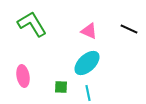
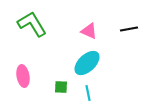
black line: rotated 36 degrees counterclockwise
